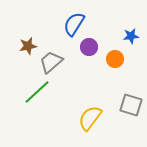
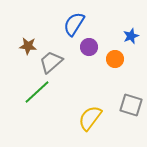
blue star: rotated 14 degrees counterclockwise
brown star: rotated 18 degrees clockwise
